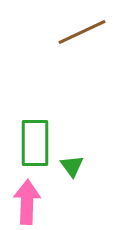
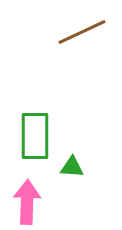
green rectangle: moved 7 px up
green triangle: moved 1 px down; rotated 50 degrees counterclockwise
